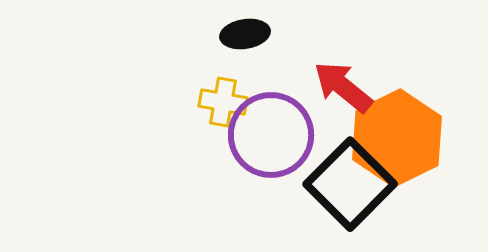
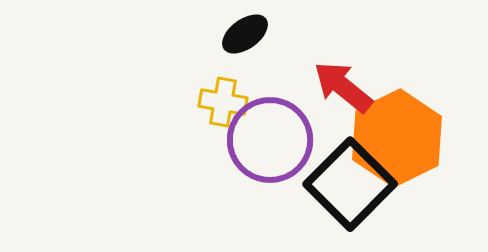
black ellipse: rotated 27 degrees counterclockwise
purple circle: moved 1 px left, 5 px down
